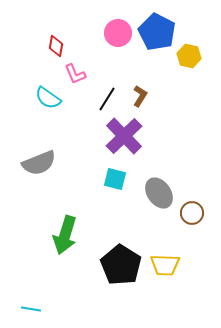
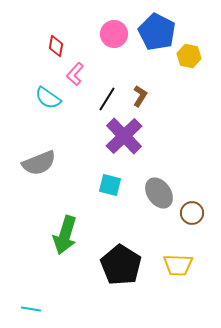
pink circle: moved 4 px left, 1 px down
pink L-shape: rotated 65 degrees clockwise
cyan square: moved 5 px left, 6 px down
yellow trapezoid: moved 13 px right
